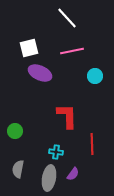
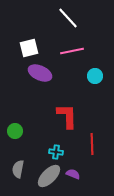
white line: moved 1 px right
purple semicircle: rotated 104 degrees counterclockwise
gray ellipse: moved 2 px up; rotated 35 degrees clockwise
